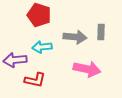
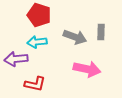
gray arrow: rotated 15 degrees clockwise
cyan arrow: moved 5 px left, 5 px up
purple arrow: moved 1 px right, 1 px up
red L-shape: moved 4 px down
